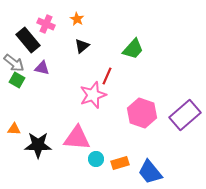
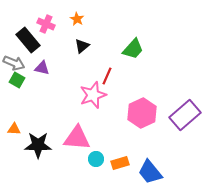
gray arrow: rotated 15 degrees counterclockwise
pink hexagon: rotated 16 degrees clockwise
